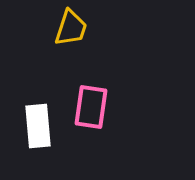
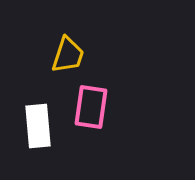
yellow trapezoid: moved 3 px left, 27 px down
